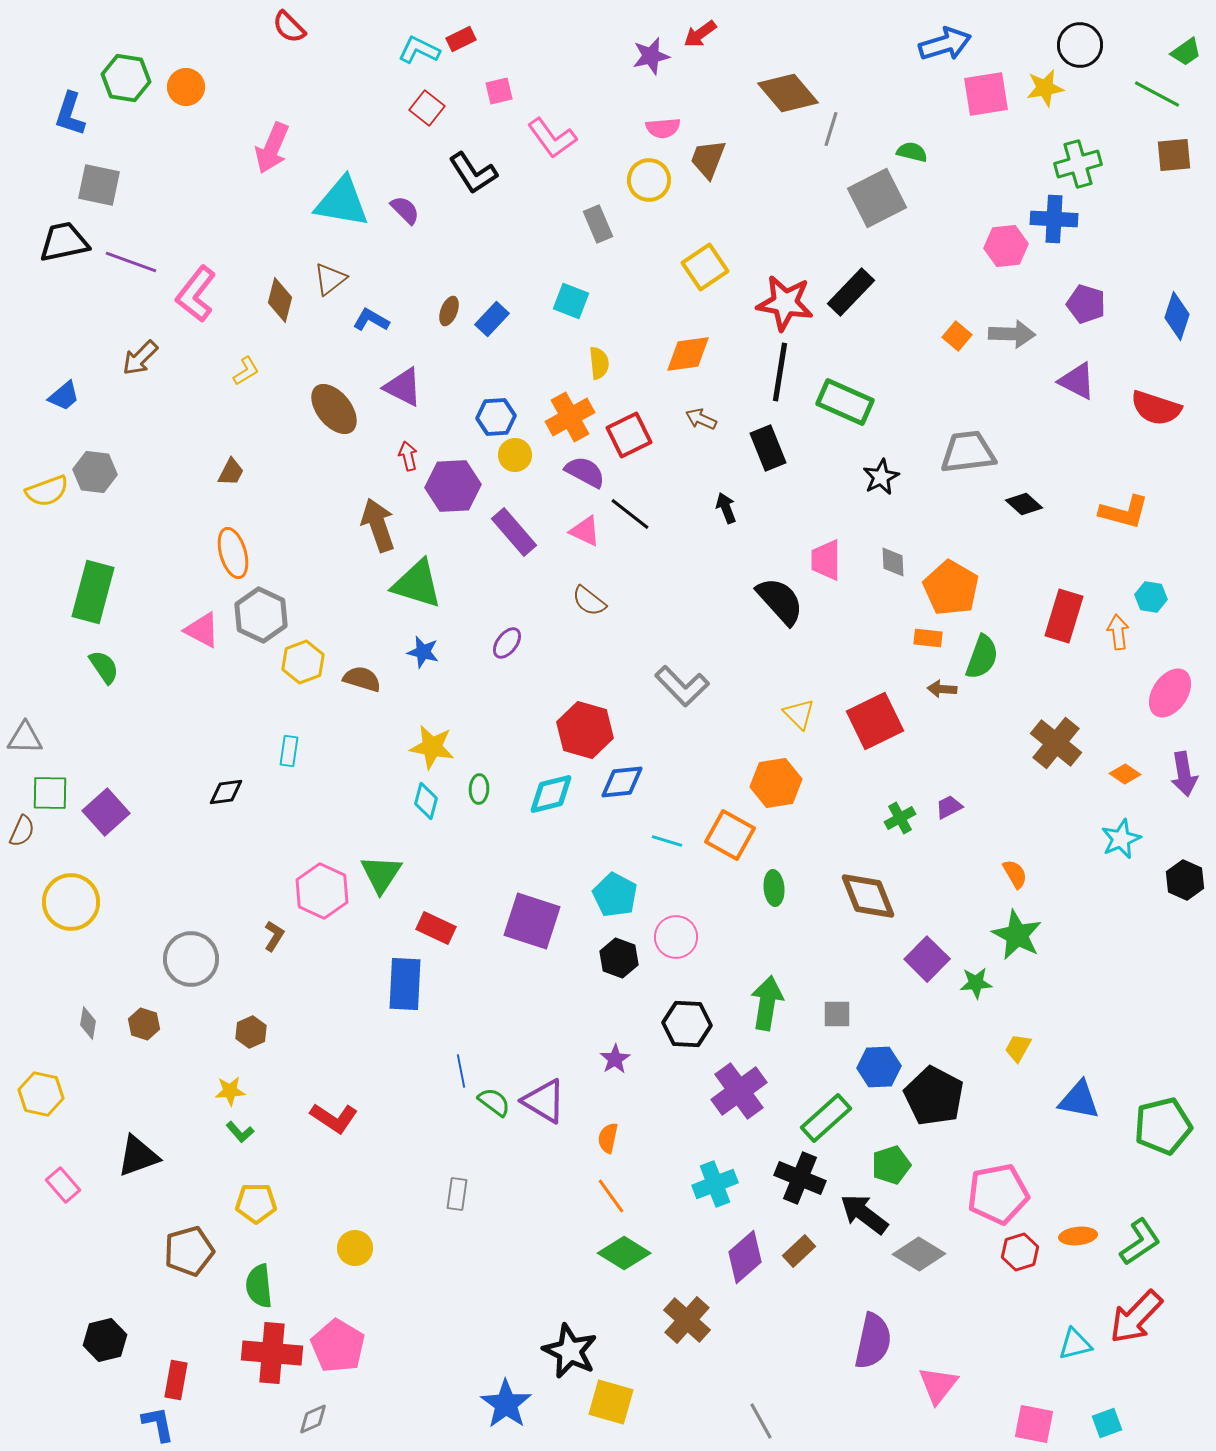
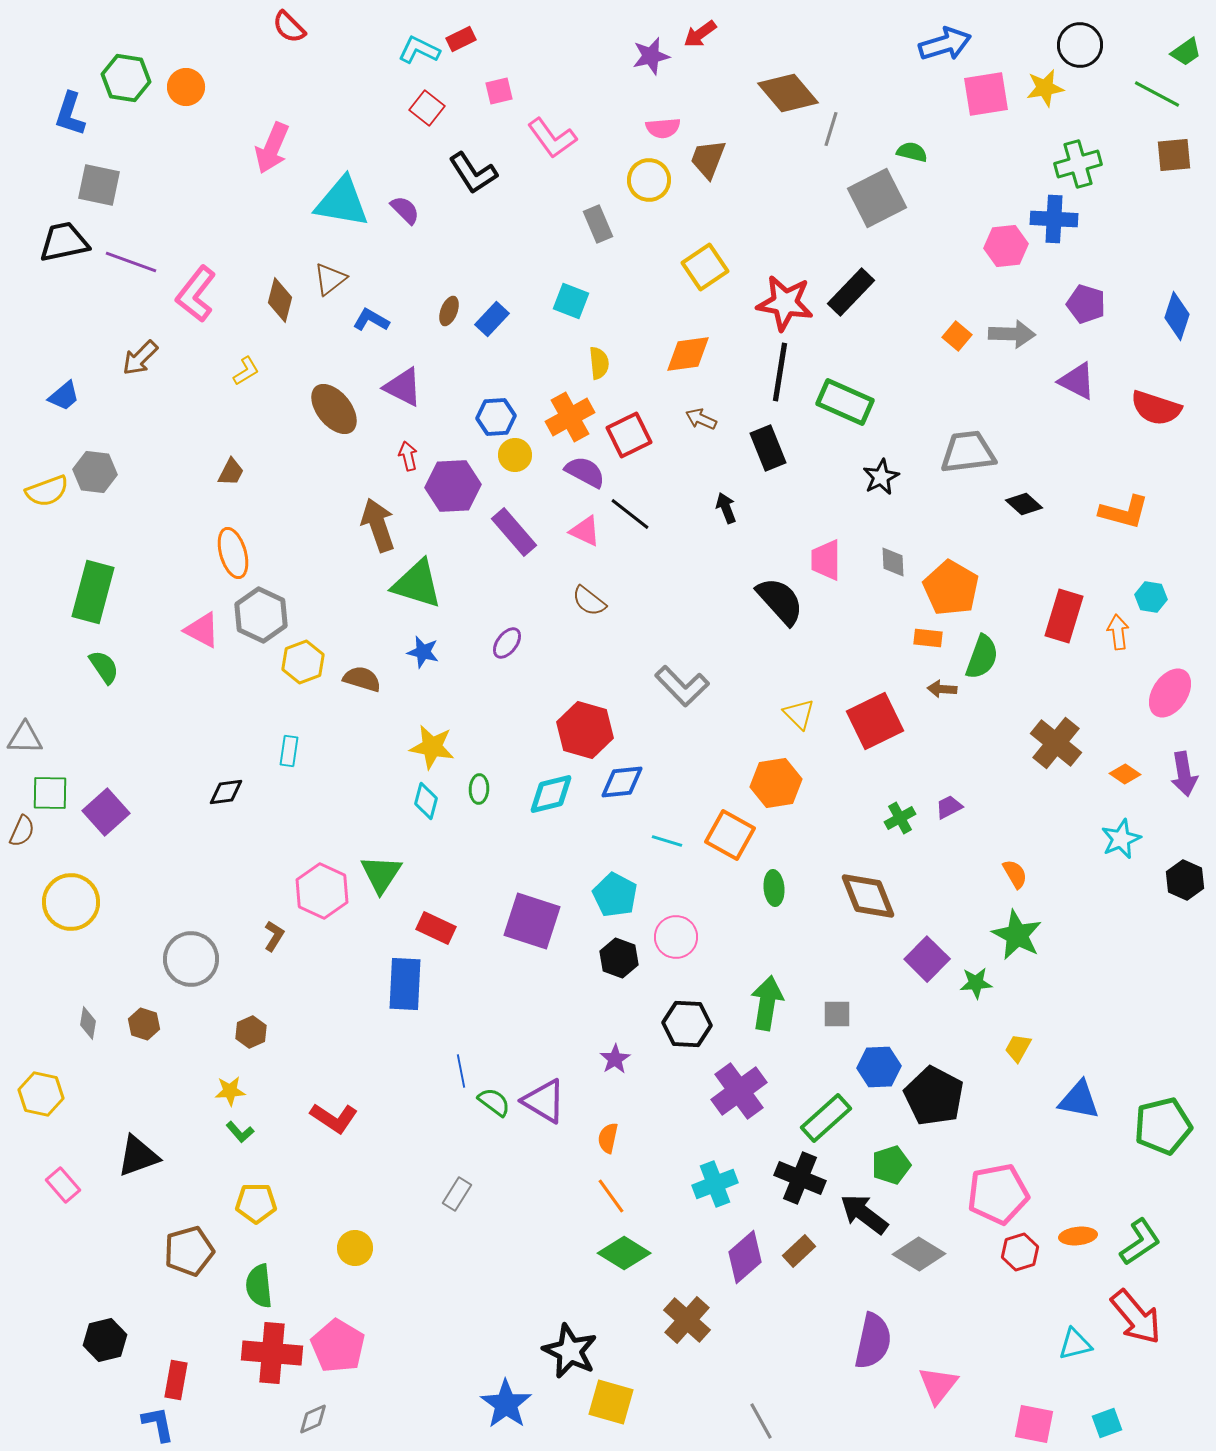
gray rectangle at (457, 1194): rotated 24 degrees clockwise
red arrow at (1136, 1317): rotated 84 degrees counterclockwise
